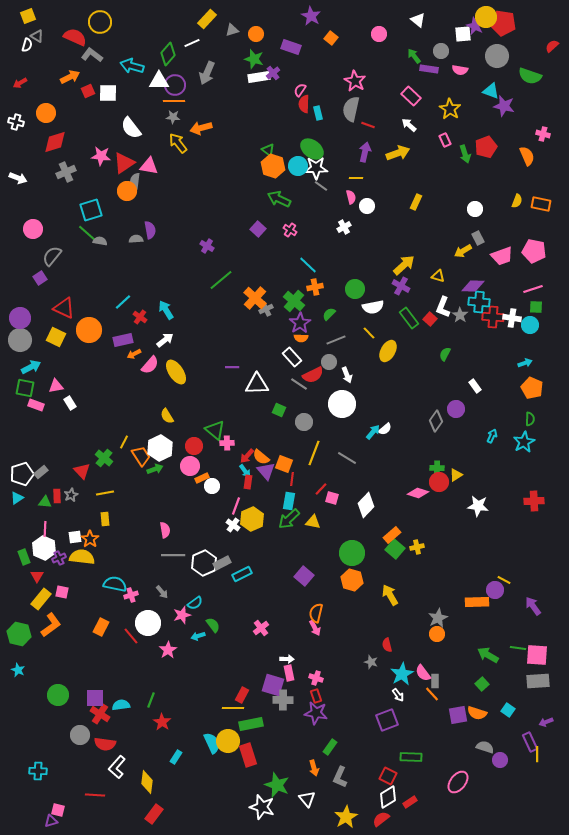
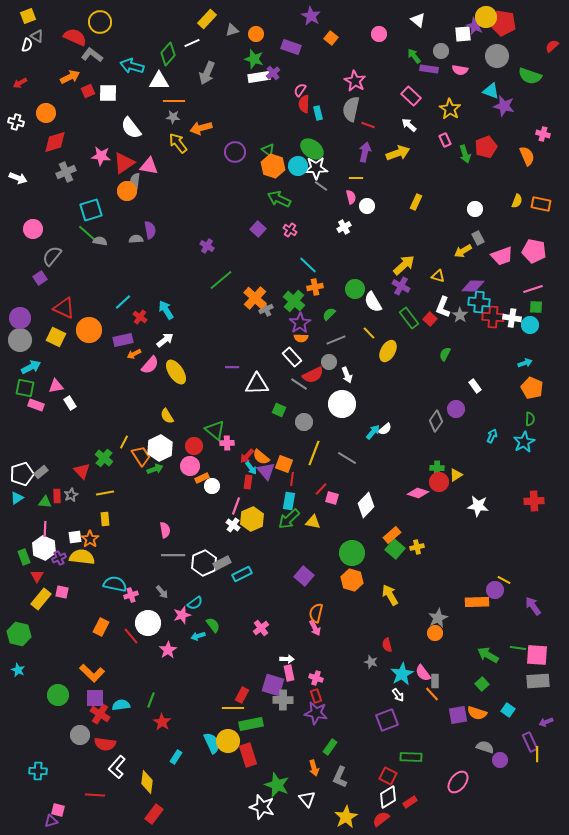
purple circle at (175, 85): moved 60 px right, 67 px down
white semicircle at (373, 307): moved 5 px up; rotated 70 degrees clockwise
cyan arrow at (245, 471): moved 6 px right, 3 px up
orange L-shape at (51, 625): moved 41 px right, 48 px down; rotated 80 degrees clockwise
orange circle at (437, 634): moved 2 px left, 1 px up
